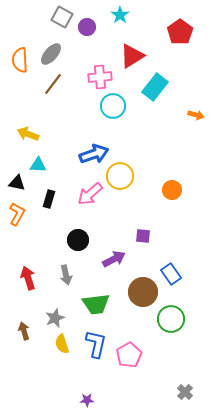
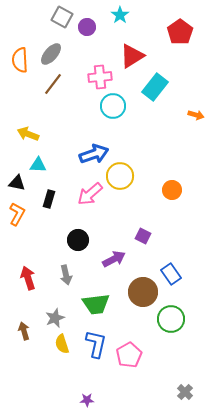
purple square: rotated 21 degrees clockwise
